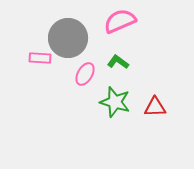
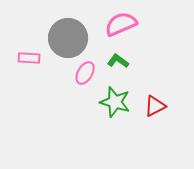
pink semicircle: moved 1 px right, 3 px down
pink rectangle: moved 11 px left
green L-shape: moved 1 px up
pink ellipse: moved 1 px up
red triangle: moved 1 px up; rotated 25 degrees counterclockwise
